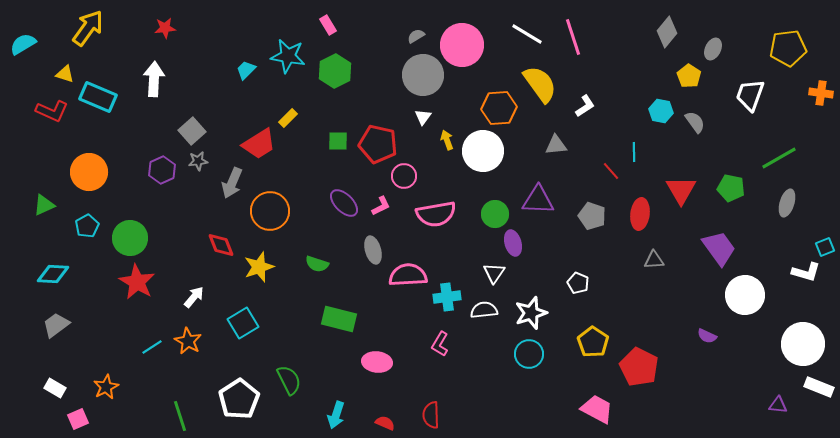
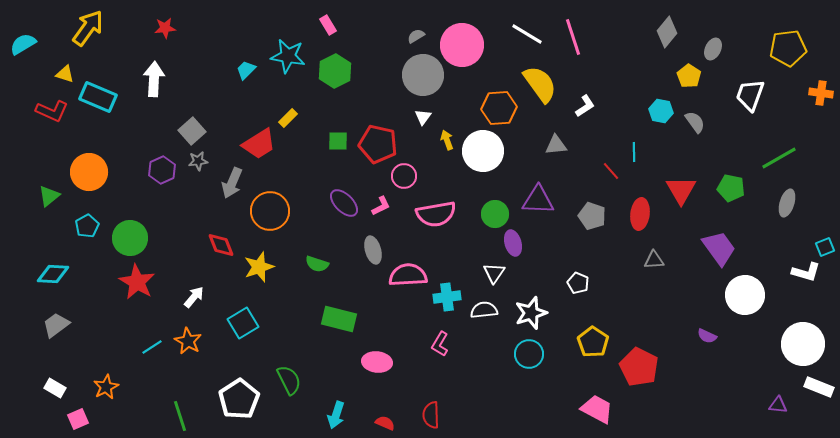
green triangle at (44, 205): moved 5 px right, 9 px up; rotated 15 degrees counterclockwise
